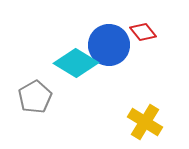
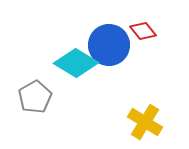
red diamond: moved 1 px up
